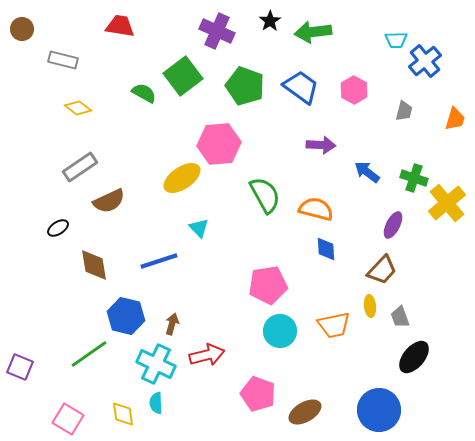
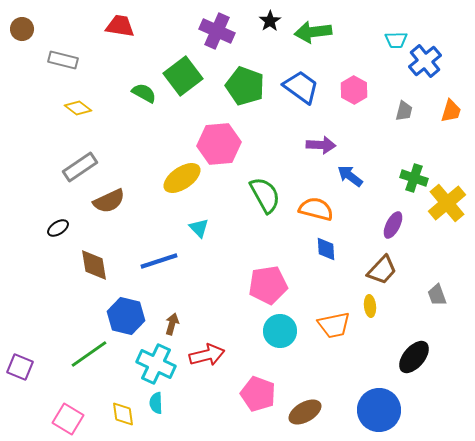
orange trapezoid at (455, 119): moved 4 px left, 8 px up
blue arrow at (367, 172): moved 17 px left, 4 px down
gray trapezoid at (400, 317): moved 37 px right, 22 px up
